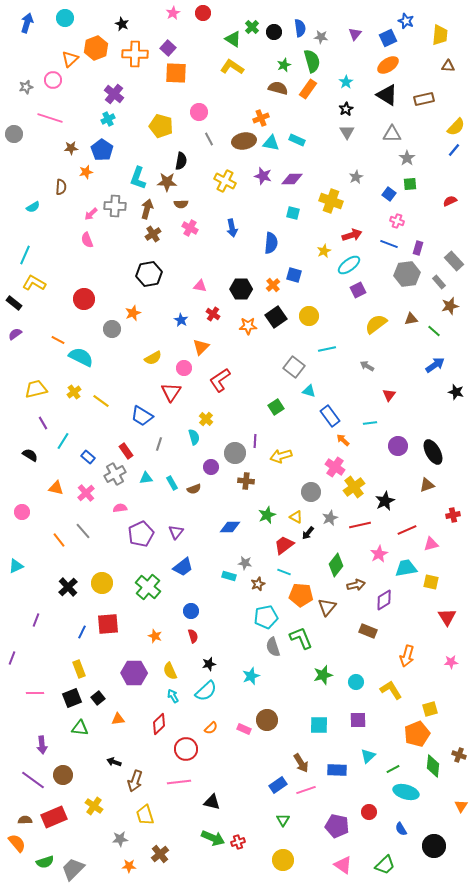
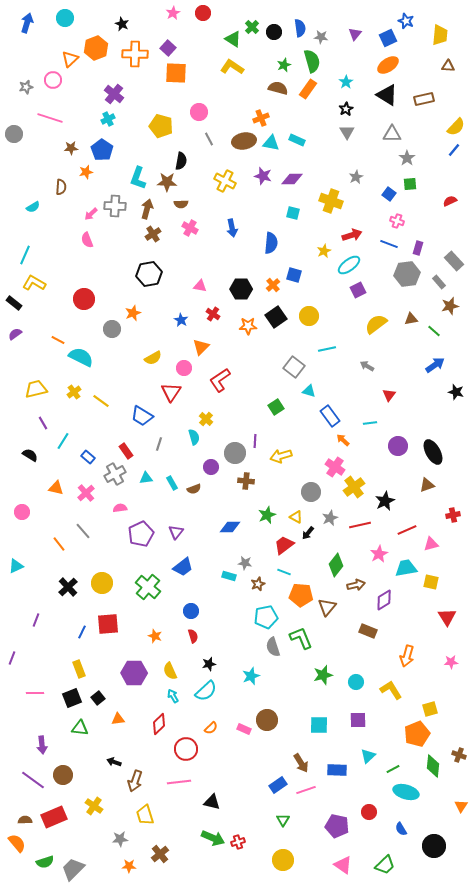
orange line at (59, 540): moved 4 px down
